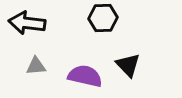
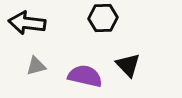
gray triangle: rotated 10 degrees counterclockwise
